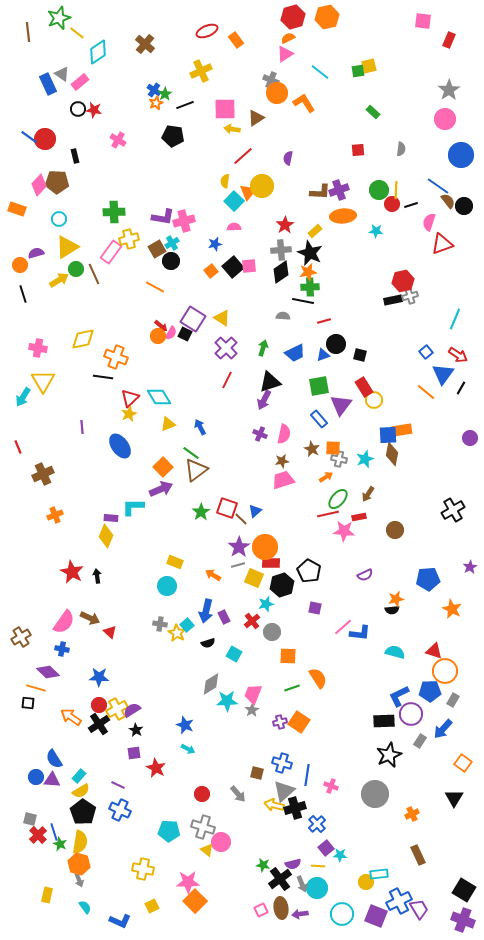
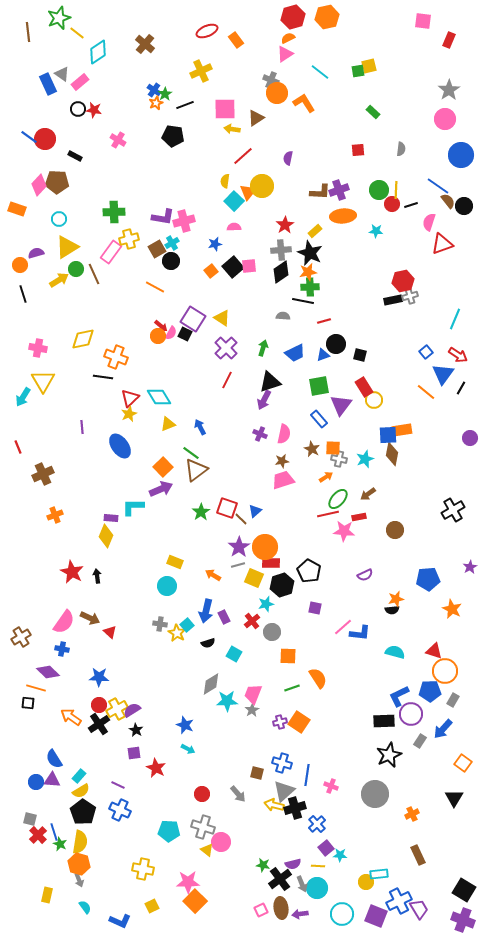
black rectangle at (75, 156): rotated 48 degrees counterclockwise
brown arrow at (368, 494): rotated 21 degrees clockwise
blue circle at (36, 777): moved 5 px down
